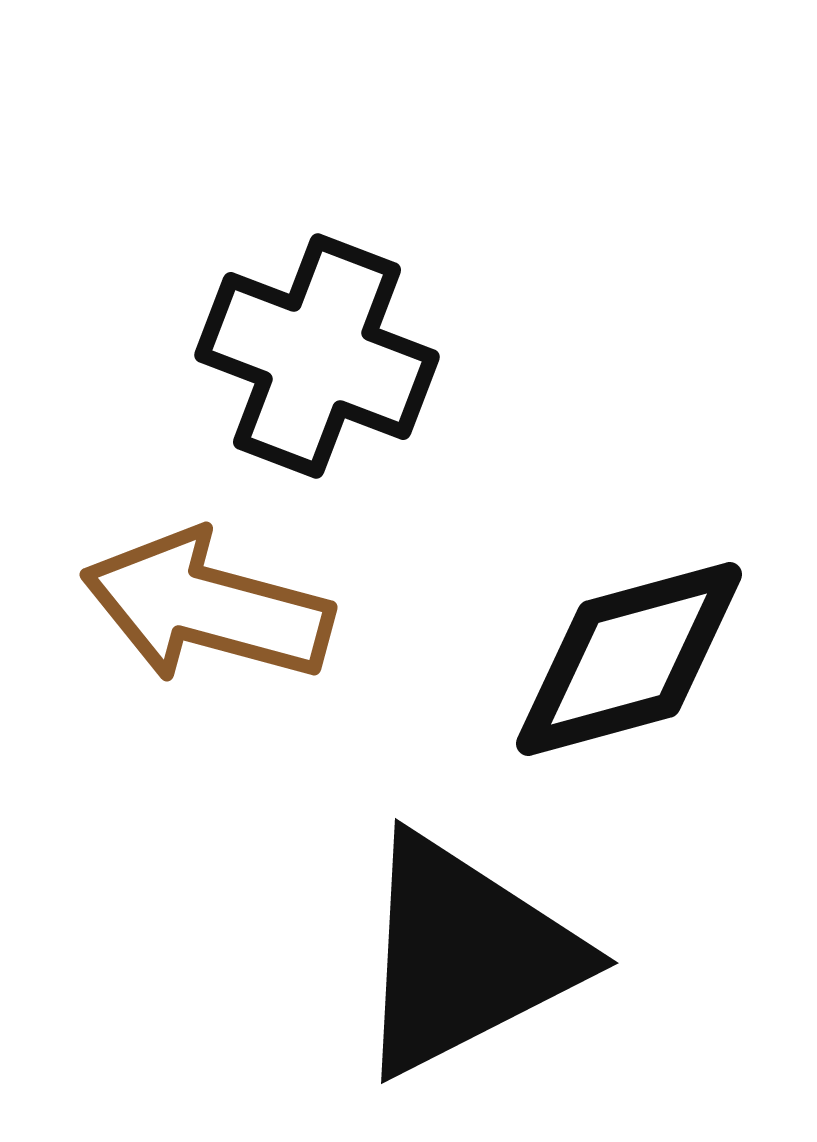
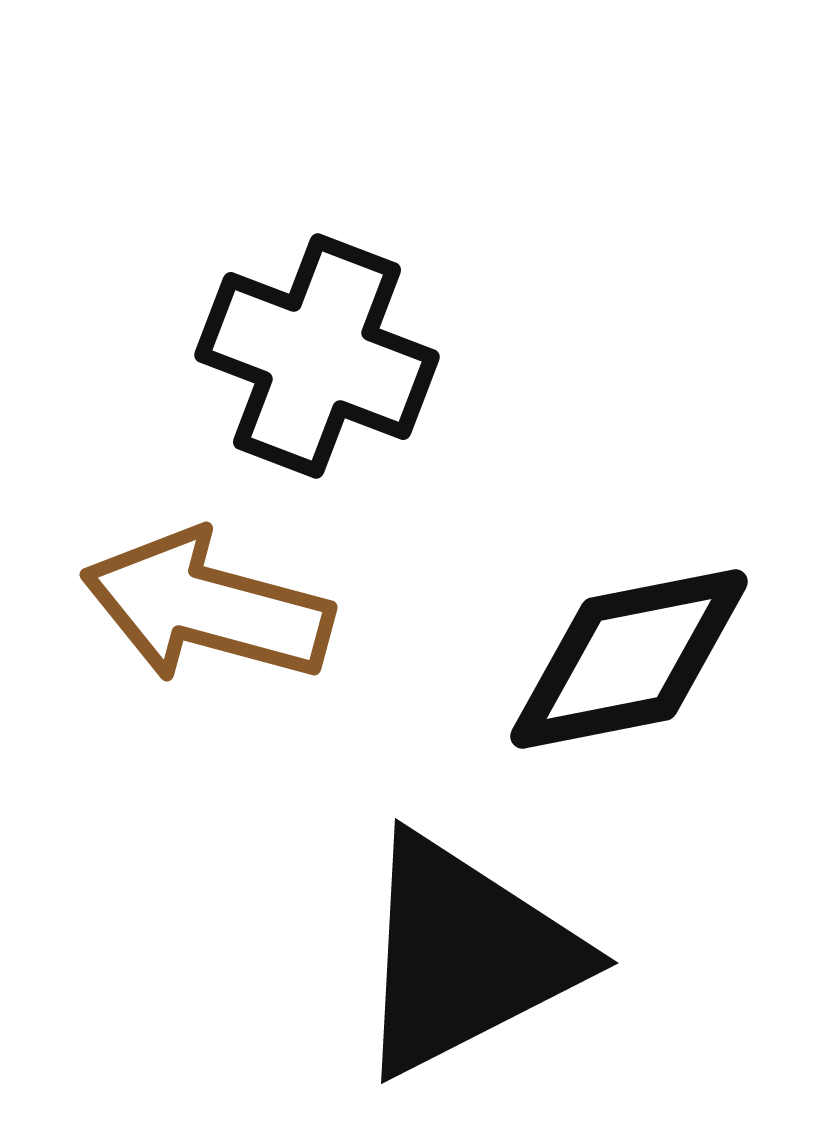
black diamond: rotated 4 degrees clockwise
